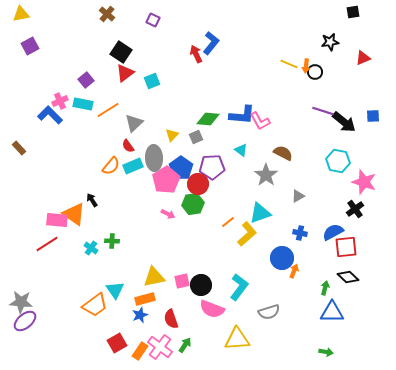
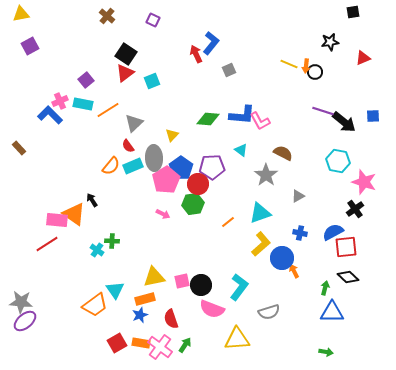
brown cross at (107, 14): moved 2 px down
black square at (121, 52): moved 5 px right, 2 px down
gray square at (196, 137): moved 33 px right, 67 px up
pink arrow at (168, 214): moved 5 px left
yellow L-shape at (247, 234): moved 14 px right, 10 px down
cyan cross at (91, 248): moved 6 px right, 2 px down
orange arrow at (294, 271): rotated 48 degrees counterclockwise
orange rectangle at (140, 351): moved 1 px right, 8 px up; rotated 66 degrees clockwise
